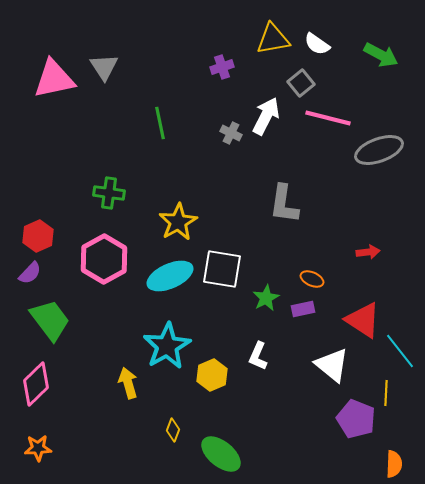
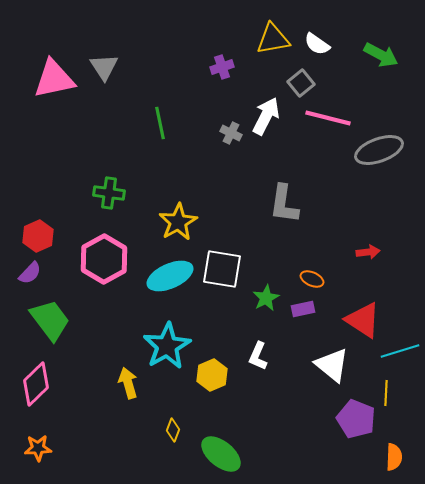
cyan line: rotated 69 degrees counterclockwise
orange semicircle: moved 7 px up
